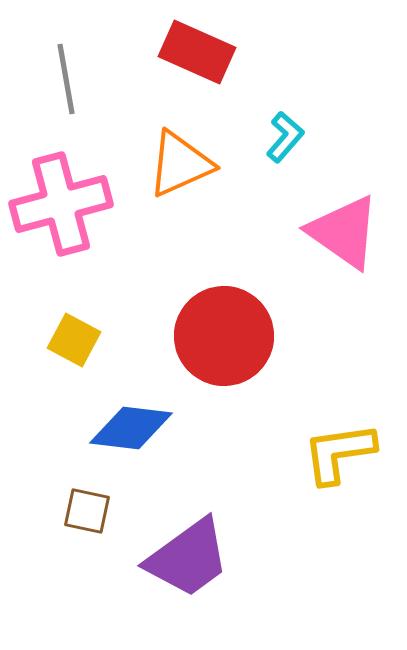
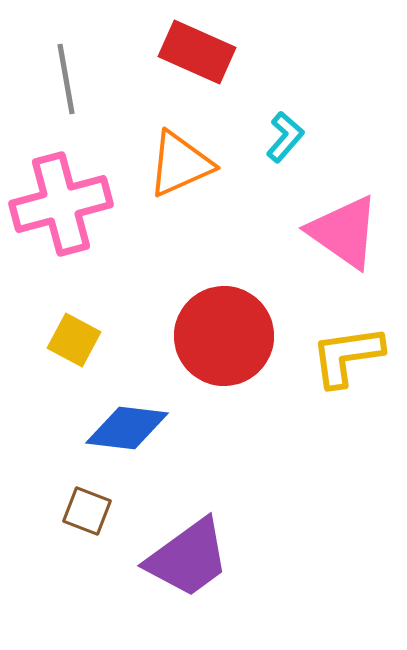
blue diamond: moved 4 px left
yellow L-shape: moved 8 px right, 97 px up
brown square: rotated 9 degrees clockwise
